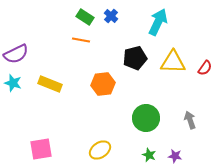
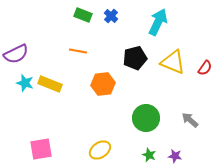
green rectangle: moved 2 px left, 2 px up; rotated 12 degrees counterclockwise
orange line: moved 3 px left, 11 px down
yellow triangle: rotated 20 degrees clockwise
cyan star: moved 12 px right
gray arrow: rotated 30 degrees counterclockwise
